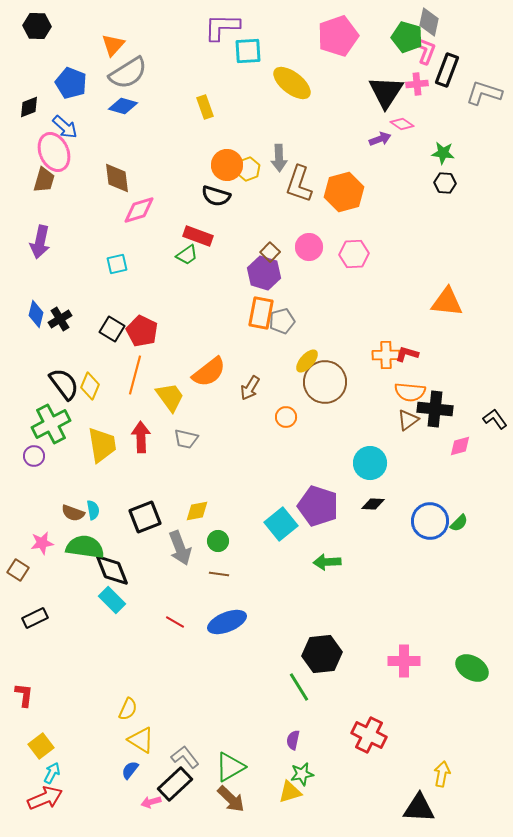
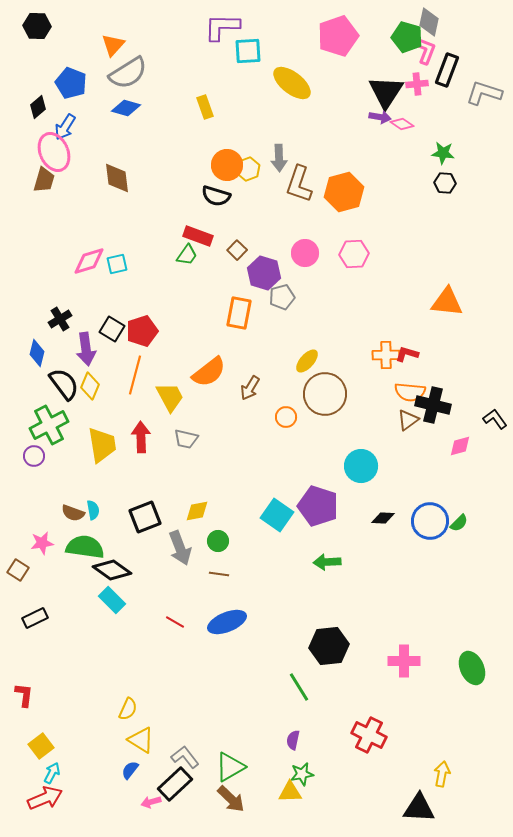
blue diamond at (123, 106): moved 3 px right, 2 px down
black diamond at (29, 107): moved 9 px right; rotated 20 degrees counterclockwise
blue arrow at (65, 127): rotated 80 degrees clockwise
purple arrow at (380, 139): moved 22 px up; rotated 30 degrees clockwise
pink diamond at (139, 210): moved 50 px left, 51 px down
purple arrow at (40, 242): moved 46 px right, 107 px down; rotated 20 degrees counterclockwise
pink circle at (309, 247): moved 4 px left, 6 px down
brown square at (270, 252): moved 33 px left, 2 px up
green trapezoid at (187, 255): rotated 20 degrees counterclockwise
orange rectangle at (261, 313): moved 22 px left
blue diamond at (36, 314): moved 1 px right, 39 px down
gray pentagon at (282, 321): moved 24 px up
red pentagon at (142, 331): rotated 28 degrees clockwise
brown circle at (325, 382): moved 12 px down
yellow trapezoid at (170, 397): rotated 8 degrees clockwise
black cross at (435, 409): moved 2 px left, 4 px up; rotated 8 degrees clockwise
green cross at (51, 424): moved 2 px left, 1 px down
cyan circle at (370, 463): moved 9 px left, 3 px down
black diamond at (373, 504): moved 10 px right, 14 px down
cyan square at (281, 524): moved 4 px left, 9 px up; rotated 16 degrees counterclockwise
black diamond at (112, 570): rotated 33 degrees counterclockwise
black hexagon at (322, 654): moved 7 px right, 8 px up
green ellipse at (472, 668): rotated 36 degrees clockwise
yellow triangle at (290, 792): rotated 15 degrees clockwise
